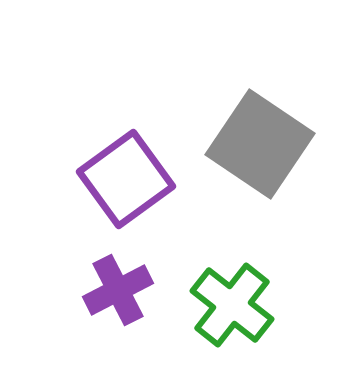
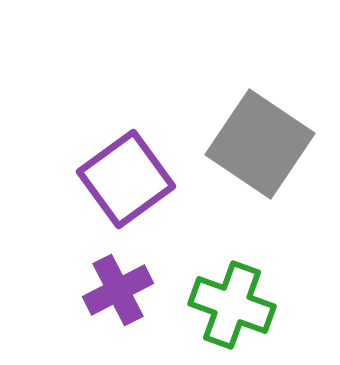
green cross: rotated 18 degrees counterclockwise
